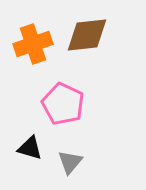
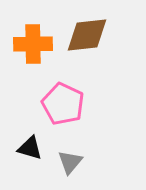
orange cross: rotated 18 degrees clockwise
